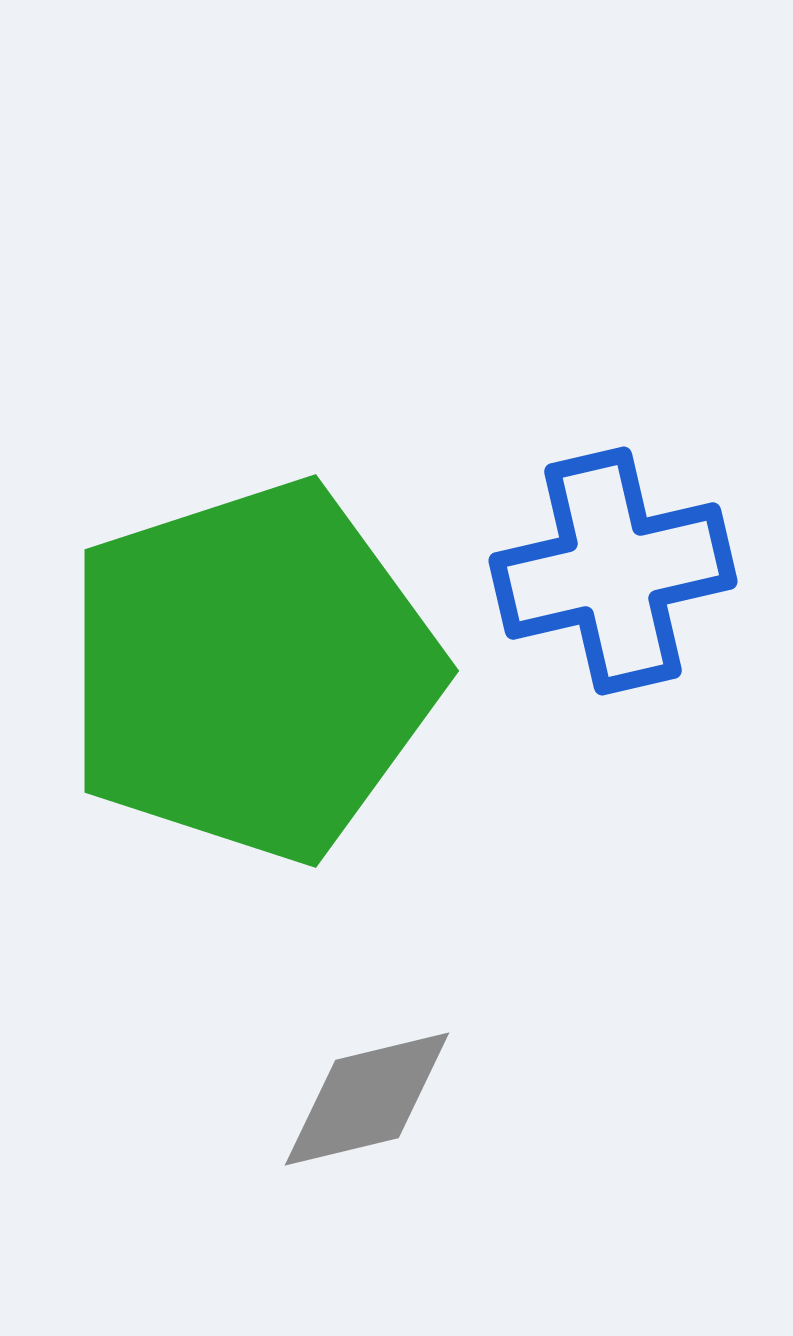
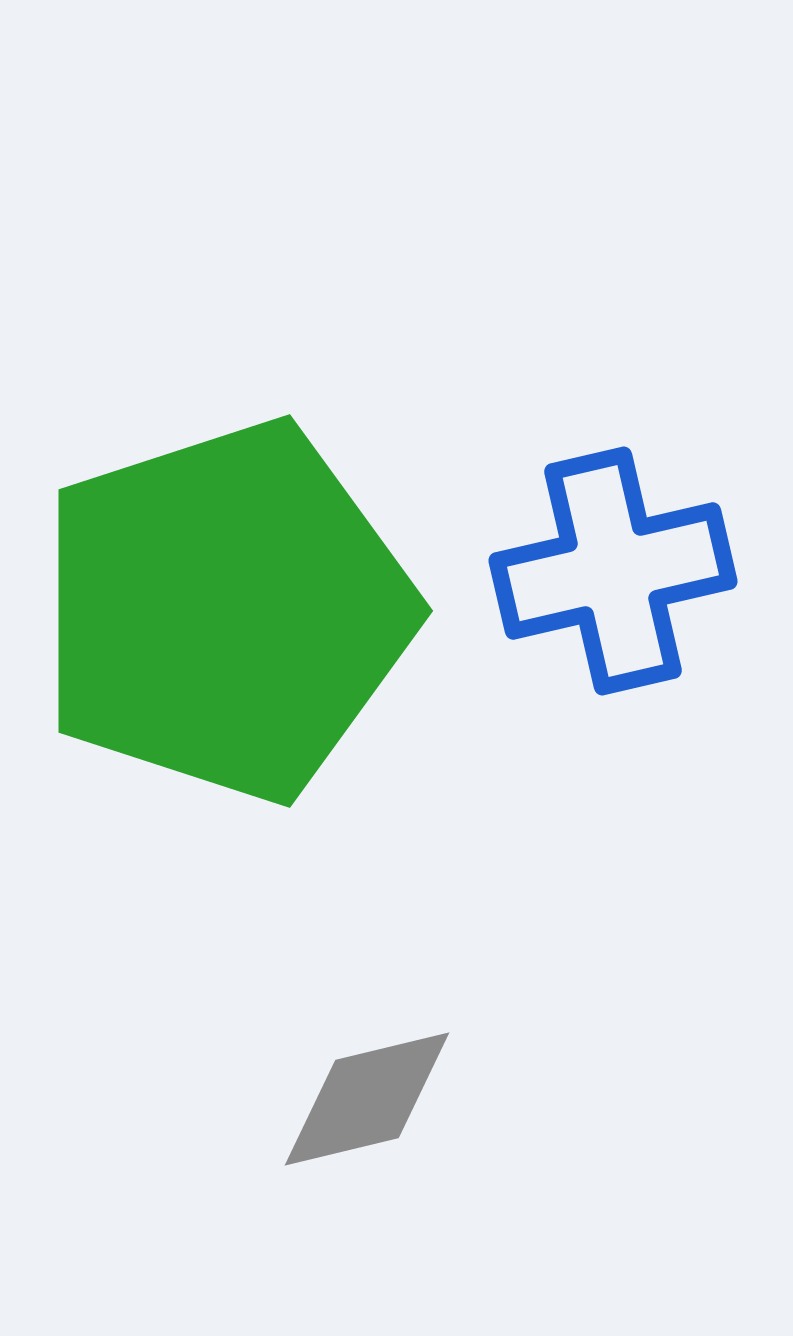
green pentagon: moved 26 px left, 60 px up
